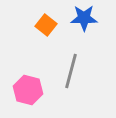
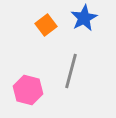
blue star: rotated 28 degrees counterclockwise
orange square: rotated 15 degrees clockwise
